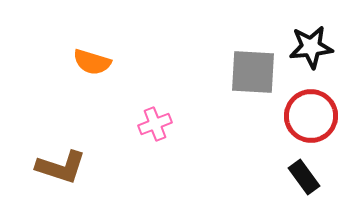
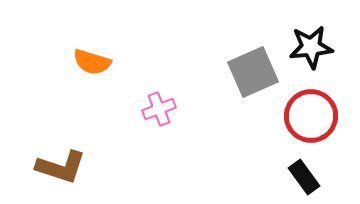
gray square: rotated 27 degrees counterclockwise
pink cross: moved 4 px right, 15 px up
